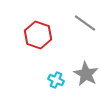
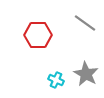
red hexagon: rotated 20 degrees counterclockwise
